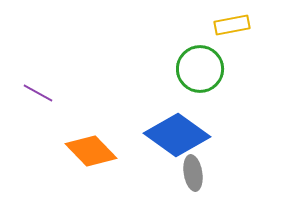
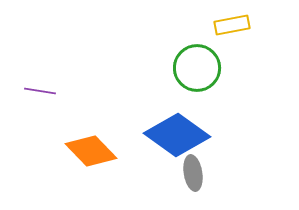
green circle: moved 3 px left, 1 px up
purple line: moved 2 px right, 2 px up; rotated 20 degrees counterclockwise
